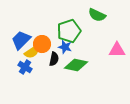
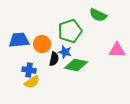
green semicircle: moved 1 px right
green pentagon: moved 1 px right
blue trapezoid: moved 2 px left; rotated 40 degrees clockwise
blue star: moved 5 px down
yellow semicircle: moved 30 px down
blue cross: moved 4 px right, 3 px down; rotated 24 degrees counterclockwise
